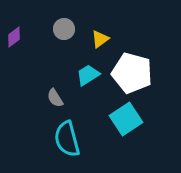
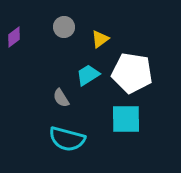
gray circle: moved 2 px up
white pentagon: rotated 6 degrees counterclockwise
gray semicircle: moved 6 px right
cyan square: rotated 32 degrees clockwise
cyan semicircle: rotated 60 degrees counterclockwise
